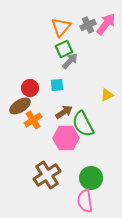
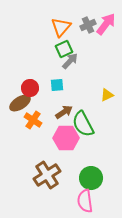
brown ellipse: moved 3 px up
orange cross: rotated 24 degrees counterclockwise
